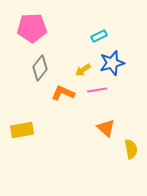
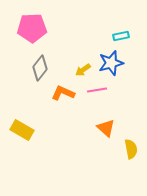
cyan rectangle: moved 22 px right; rotated 14 degrees clockwise
blue star: moved 1 px left
yellow rectangle: rotated 40 degrees clockwise
